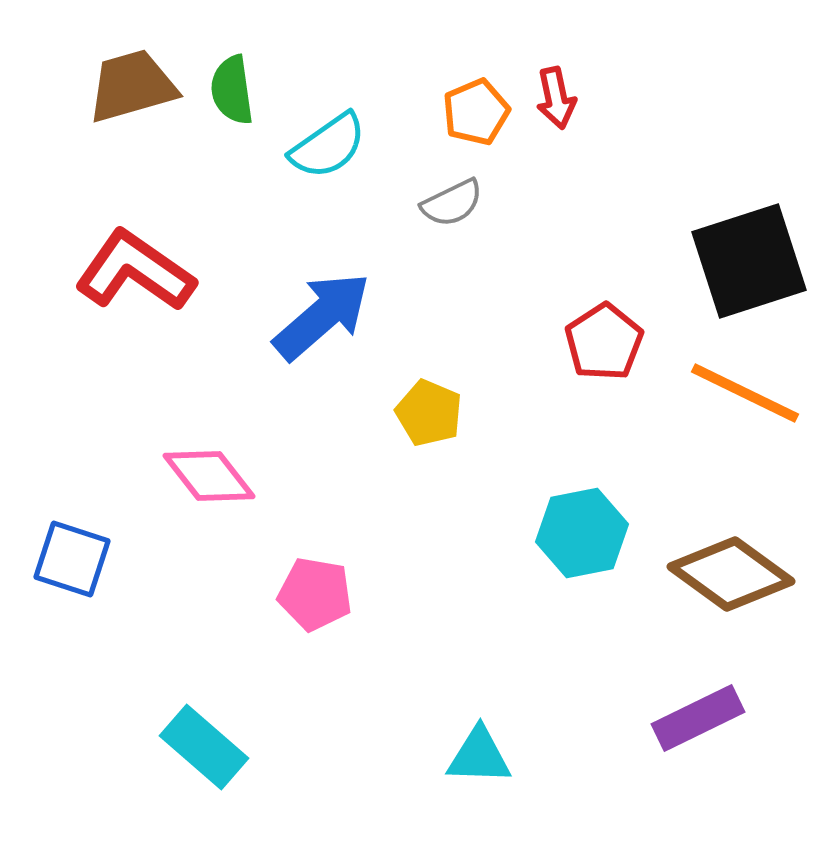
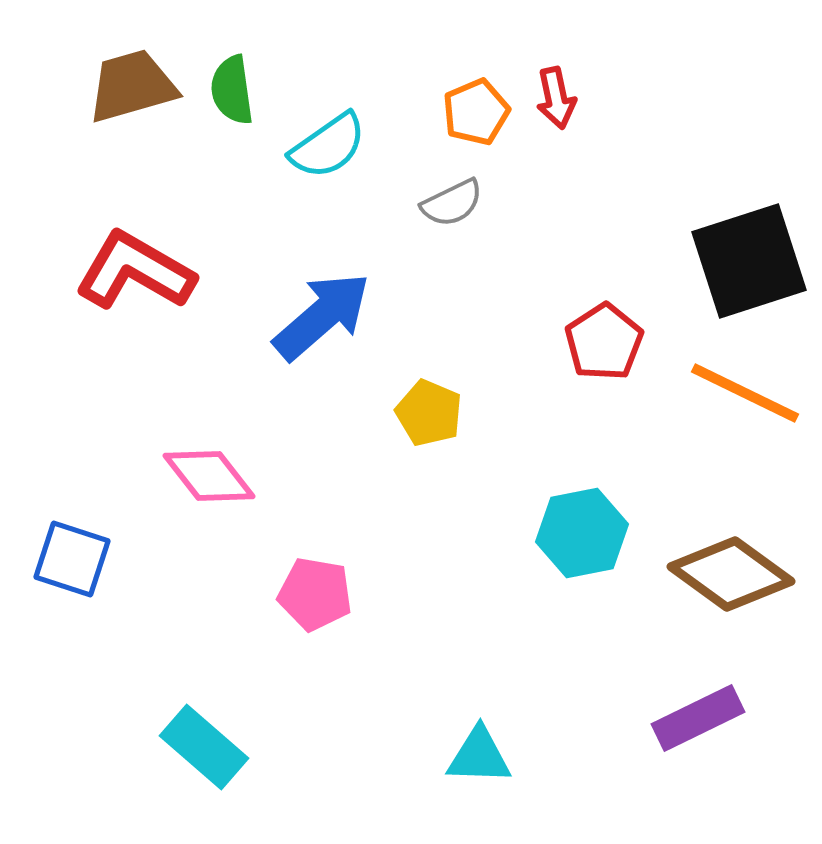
red L-shape: rotated 5 degrees counterclockwise
